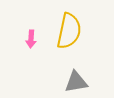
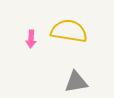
yellow semicircle: rotated 93 degrees counterclockwise
